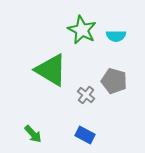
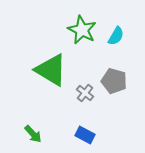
cyan semicircle: rotated 60 degrees counterclockwise
gray cross: moved 1 px left, 2 px up
